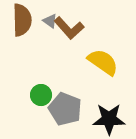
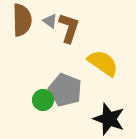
brown L-shape: rotated 120 degrees counterclockwise
yellow semicircle: moved 1 px down
green circle: moved 2 px right, 5 px down
gray pentagon: moved 19 px up
black star: rotated 20 degrees clockwise
